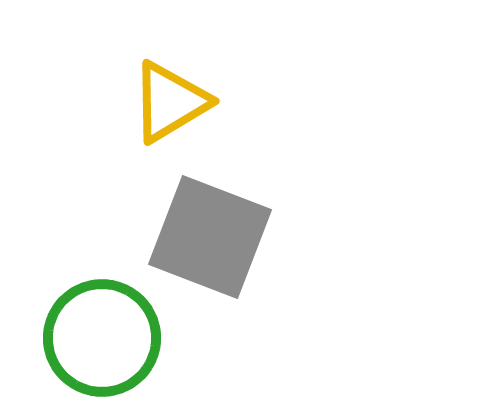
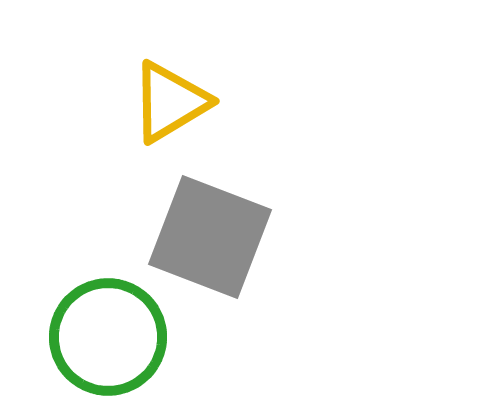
green circle: moved 6 px right, 1 px up
